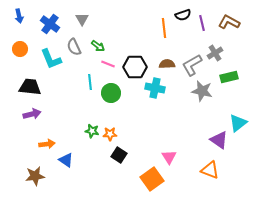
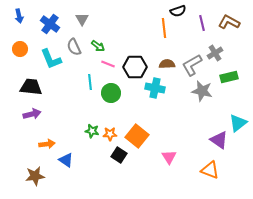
black semicircle: moved 5 px left, 4 px up
black trapezoid: moved 1 px right
orange square: moved 15 px left, 43 px up; rotated 15 degrees counterclockwise
